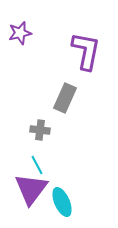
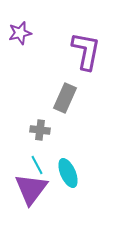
cyan ellipse: moved 6 px right, 29 px up
